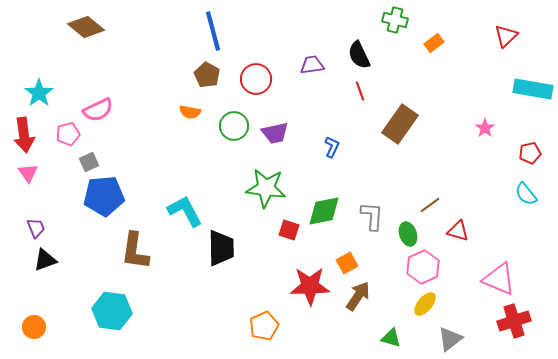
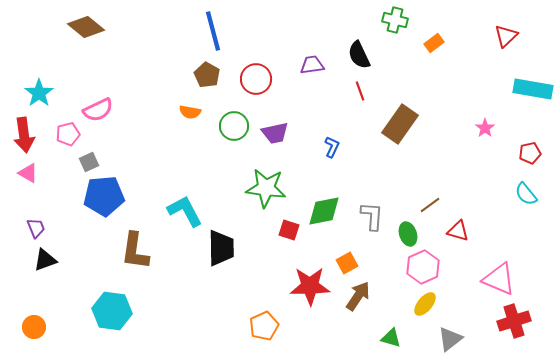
pink triangle at (28, 173): rotated 25 degrees counterclockwise
